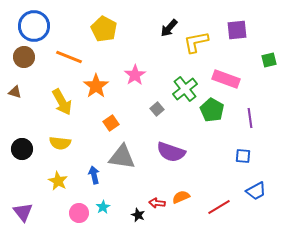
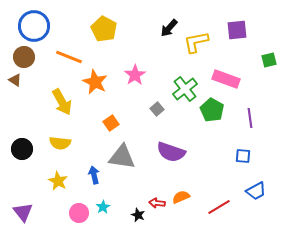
orange star: moved 1 px left, 4 px up; rotated 10 degrees counterclockwise
brown triangle: moved 12 px up; rotated 16 degrees clockwise
